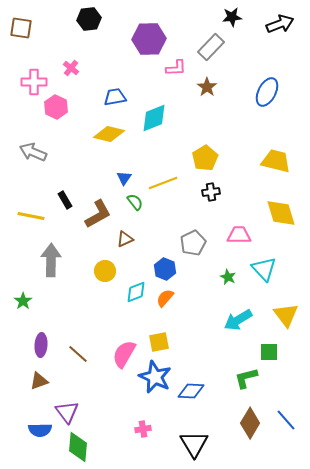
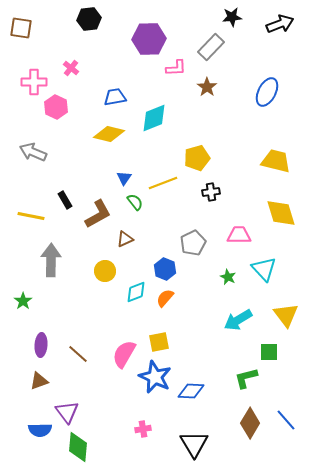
yellow pentagon at (205, 158): moved 8 px left; rotated 15 degrees clockwise
